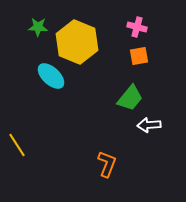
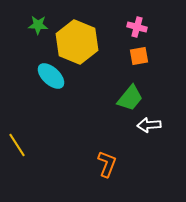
green star: moved 2 px up
